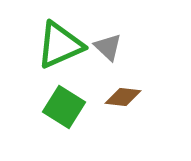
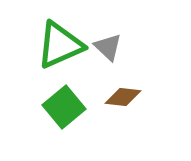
green square: rotated 18 degrees clockwise
